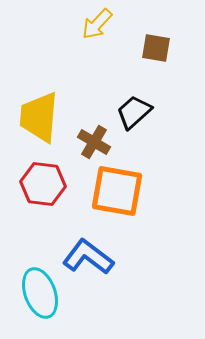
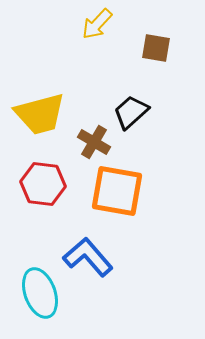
black trapezoid: moved 3 px left
yellow trapezoid: moved 1 px right, 3 px up; rotated 110 degrees counterclockwise
blue L-shape: rotated 12 degrees clockwise
